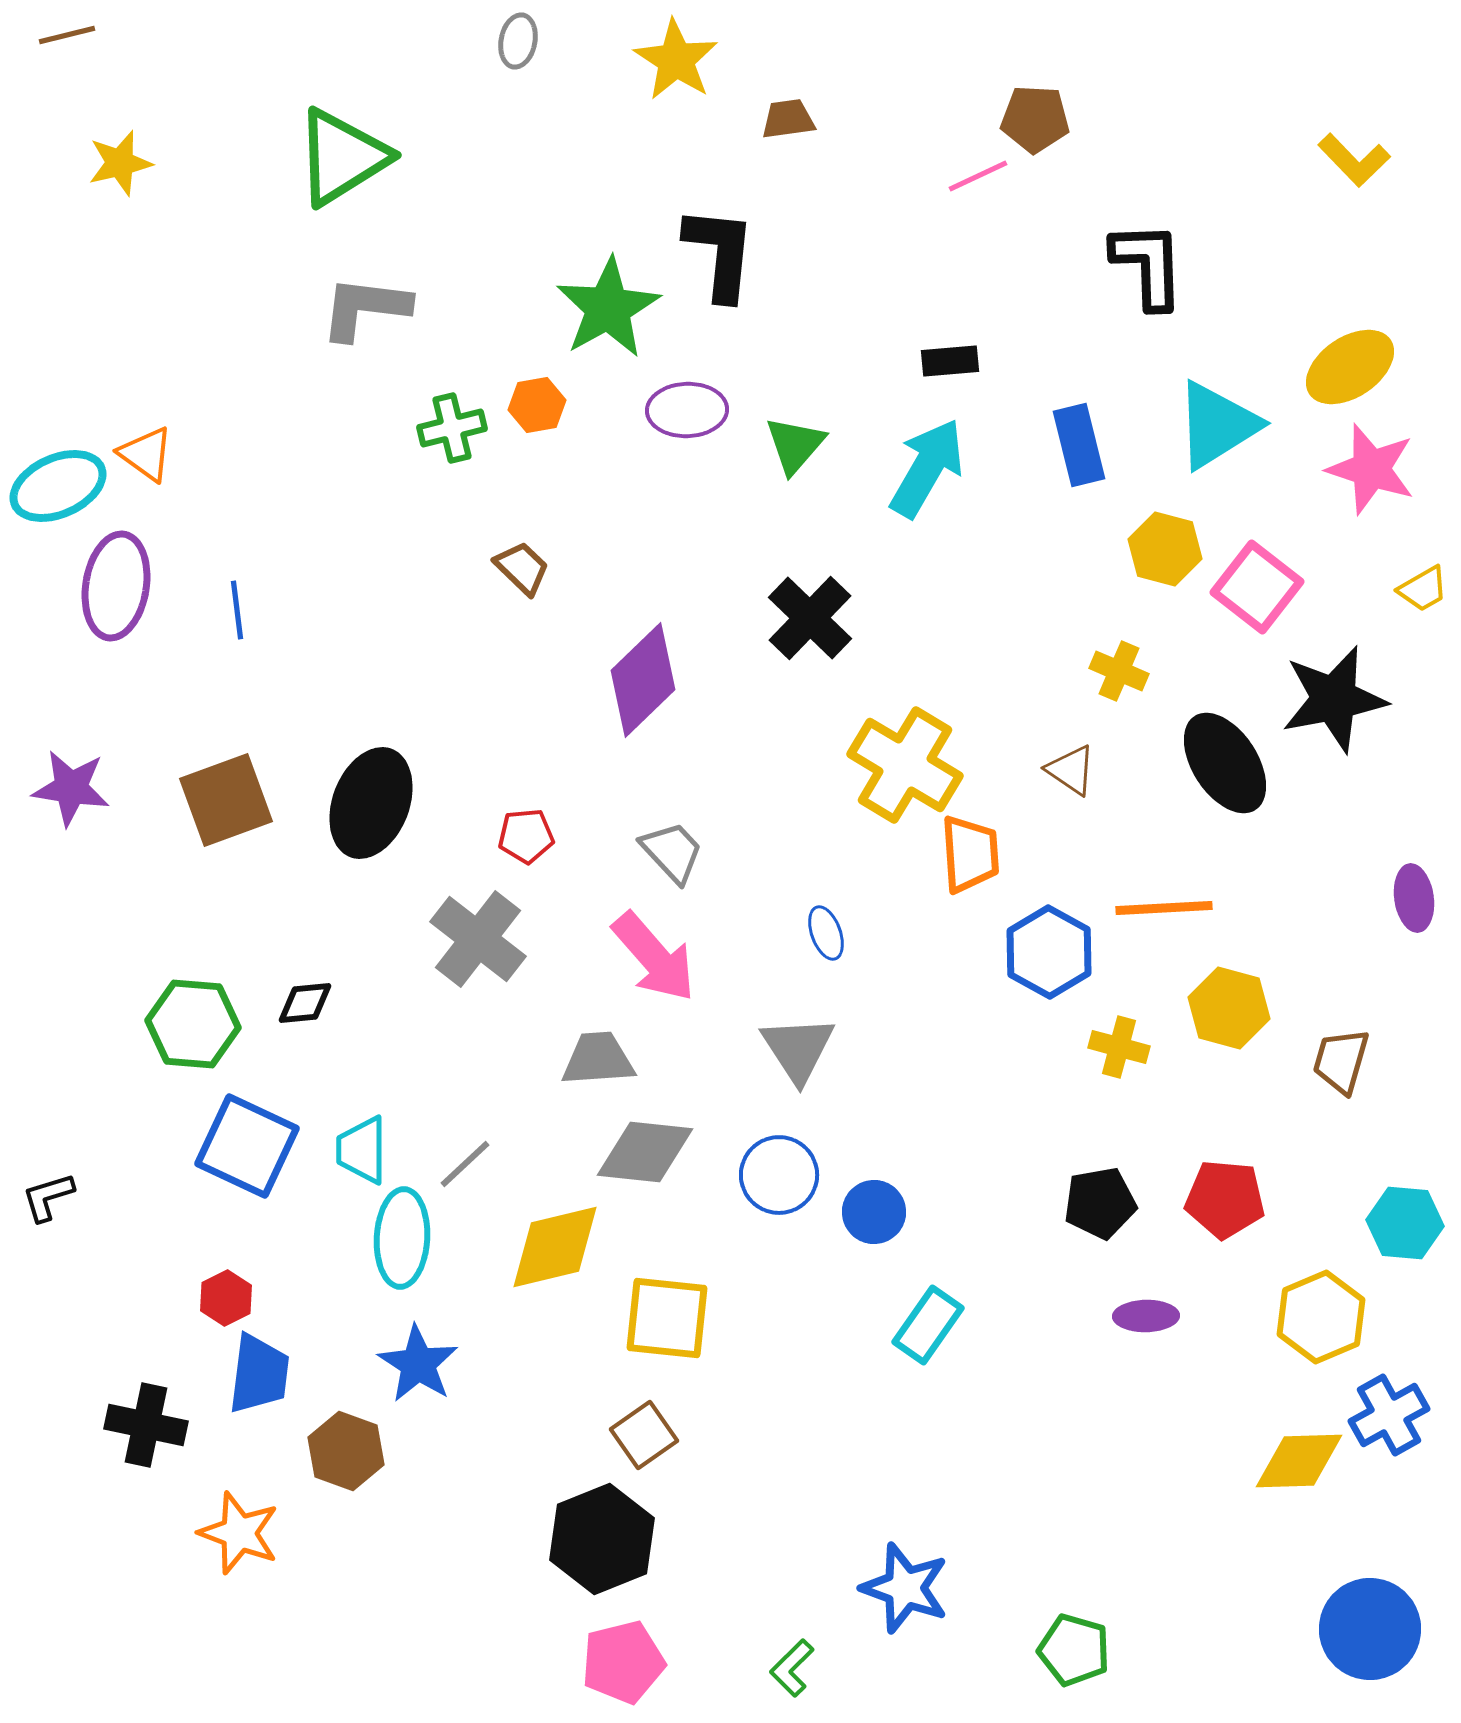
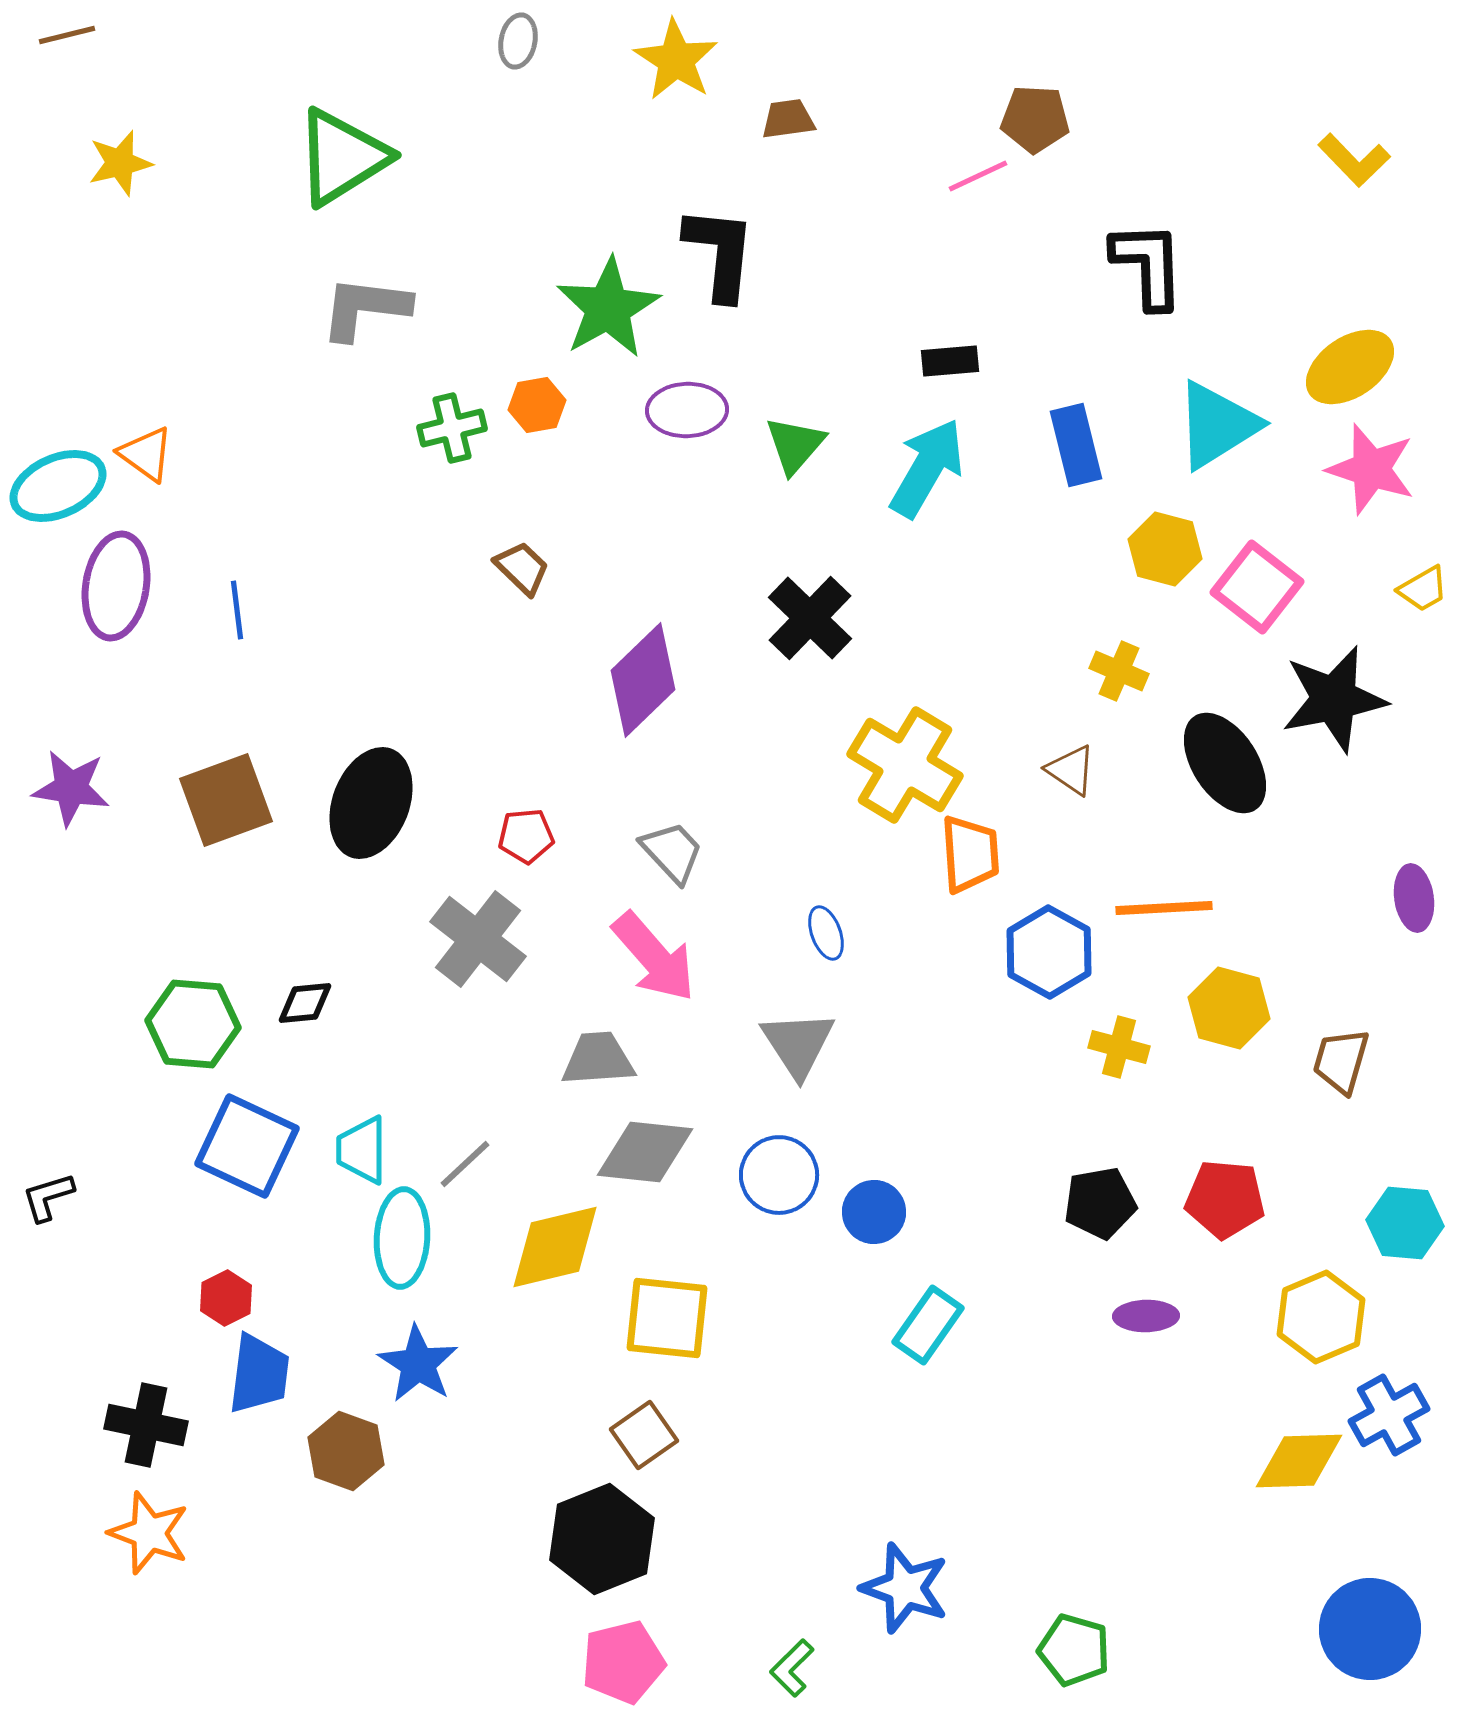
blue rectangle at (1079, 445): moved 3 px left
gray triangle at (798, 1049): moved 5 px up
orange star at (239, 1533): moved 90 px left
